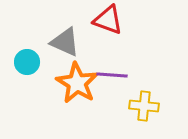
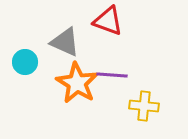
red triangle: moved 1 px down
cyan circle: moved 2 px left
